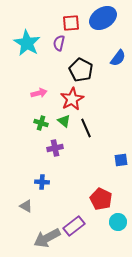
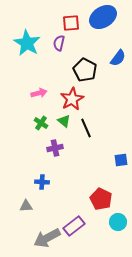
blue ellipse: moved 1 px up
black pentagon: moved 4 px right
green cross: rotated 16 degrees clockwise
gray triangle: rotated 32 degrees counterclockwise
